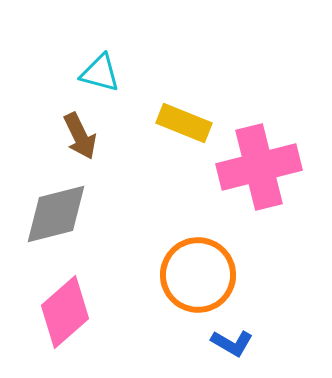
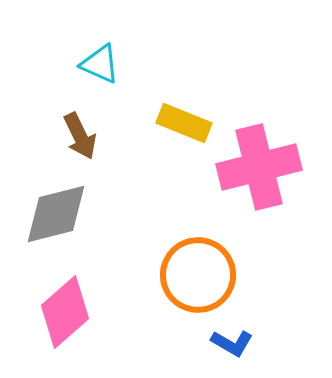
cyan triangle: moved 9 px up; rotated 9 degrees clockwise
